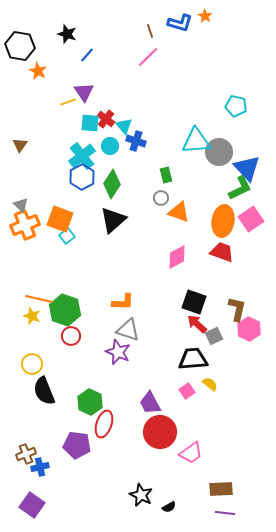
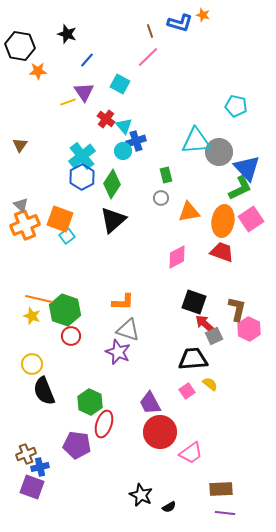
orange star at (205, 16): moved 2 px left, 1 px up; rotated 16 degrees counterclockwise
blue line at (87, 55): moved 5 px down
orange star at (38, 71): rotated 30 degrees counterclockwise
cyan square at (90, 123): moved 30 px right, 39 px up; rotated 24 degrees clockwise
blue cross at (136, 141): rotated 36 degrees counterclockwise
cyan circle at (110, 146): moved 13 px right, 5 px down
orange triangle at (179, 212): moved 10 px right; rotated 30 degrees counterclockwise
red arrow at (197, 324): moved 8 px right
purple square at (32, 505): moved 18 px up; rotated 15 degrees counterclockwise
